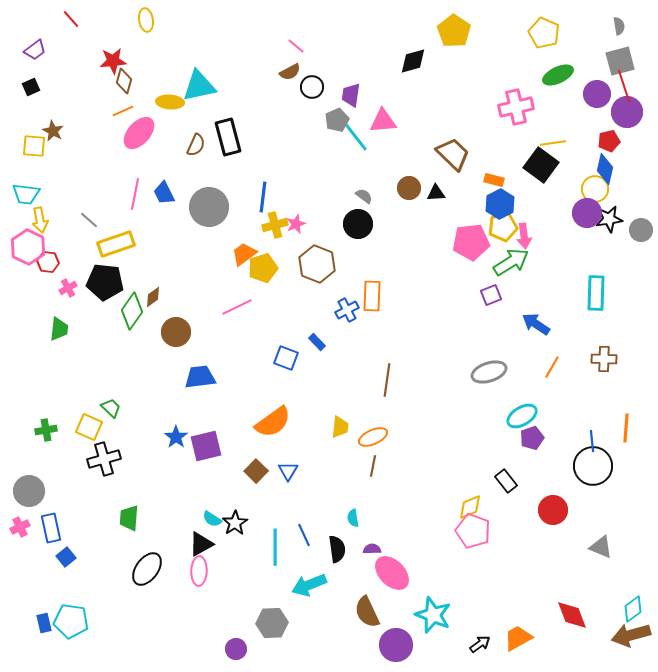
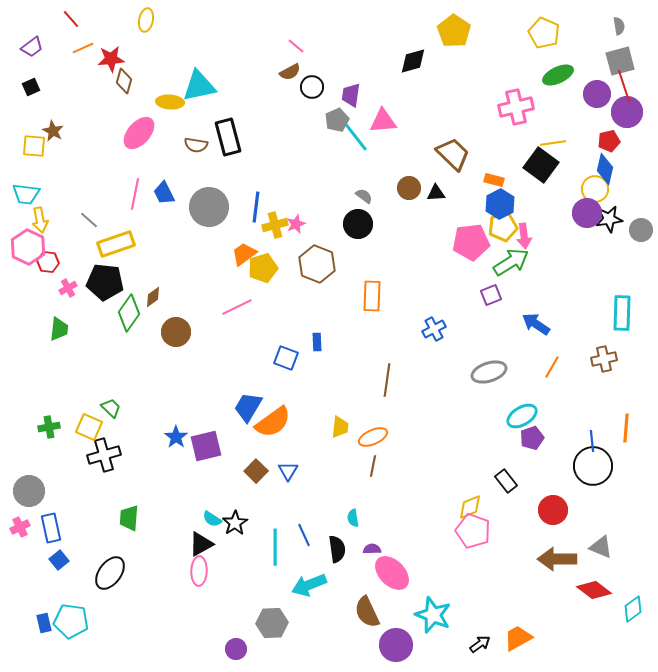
yellow ellipse at (146, 20): rotated 20 degrees clockwise
purple trapezoid at (35, 50): moved 3 px left, 3 px up
red star at (113, 61): moved 2 px left, 2 px up
orange line at (123, 111): moved 40 px left, 63 px up
brown semicircle at (196, 145): rotated 75 degrees clockwise
blue line at (263, 197): moved 7 px left, 10 px down
cyan rectangle at (596, 293): moved 26 px right, 20 px down
blue cross at (347, 310): moved 87 px right, 19 px down
green diamond at (132, 311): moved 3 px left, 2 px down
blue rectangle at (317, 342): rotated 42 degrees clockwise
brown cross at (604, 359): rotated 15 degrees counterclockwise
blue trapezoid at (200, 377): moved 48 px right, 30 px down; rotated 52 degrees counterclockwise
green cross at (46, 430): moved 3 px right, 3 px up
black cross at (104, 459): moved 4 px up
blue square at (66, 557): moved 7 px left, 3 px down
black ellipse at (147, 569): moved 37 px left, 4 px down
red diamond at (572, 615): moved 22 px right, 25 px up; rotated 32 degrees counterclockwise
brown arrow at (631, 635): moved 74 px left, 76 px up; rotated 15 degrees clockwise
